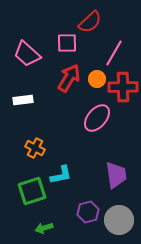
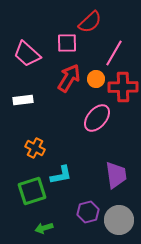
orange circle: moved 1 px left
